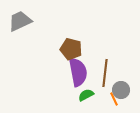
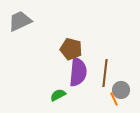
purple semicircle: rotated 16 degrees clockwise
green semicircle: moved 28 px left
